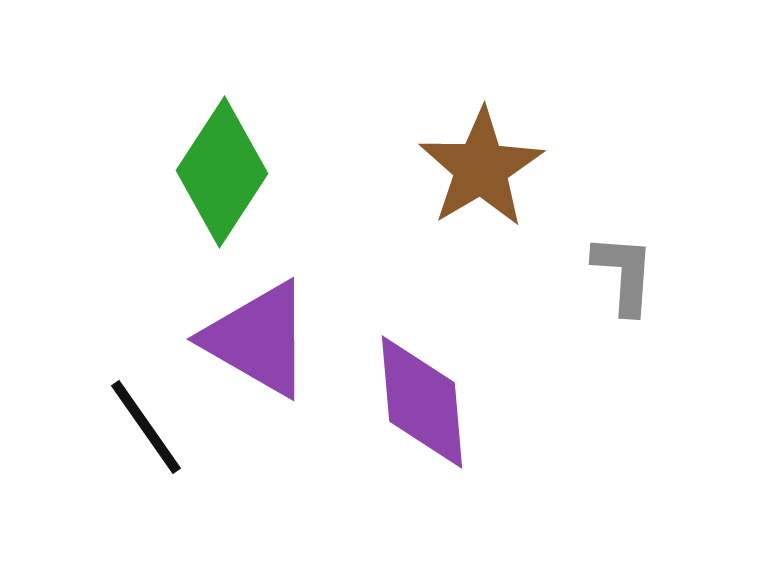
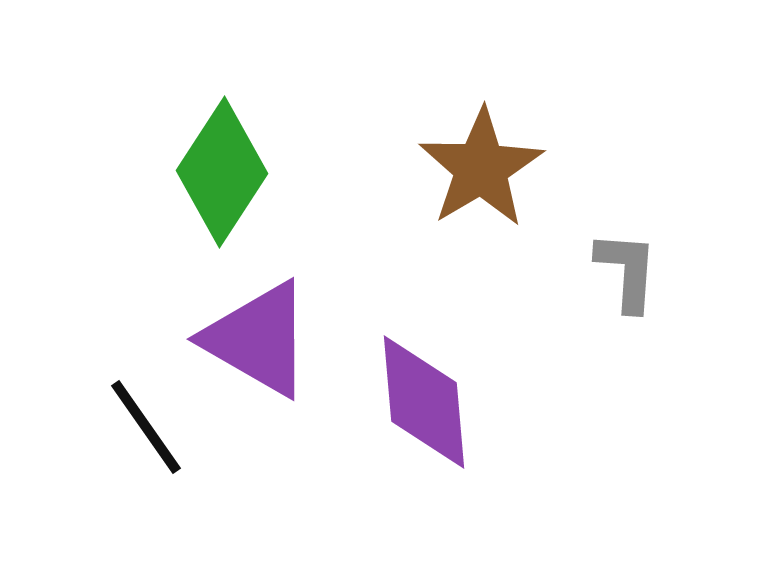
gray L-shape: moved 3 px right, 3 px up
purple diamond: moved 2 px right
